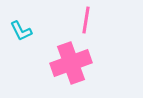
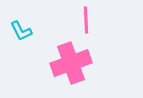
pink line: rotated 12 degrees counterclockwise
